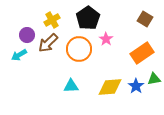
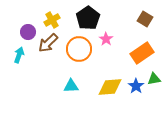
purple circle: moved 1 px right, 3 px up
cyan arrow: rotated 140 degrees clockwise
